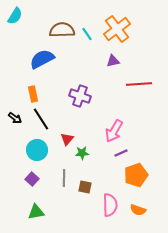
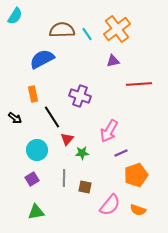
black line: moved 11 px right, 2 px up
pink arrow: moved 5 px left
purple square: rotated 16 degrees clockwise
pink semicircle: rotated 40 degrees clockwise
